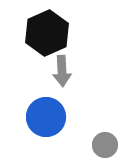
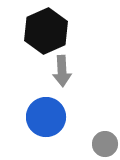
black hexagon: moved 1 px left, 2 px up
gray circle: moved 1 px up
